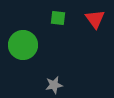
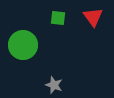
red triangle: moved 2 px left, 2 px up
gray star: rotated 30 degrees clockwise
